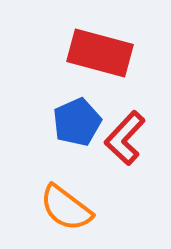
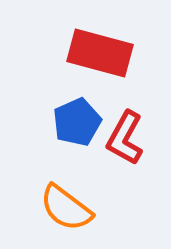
red L-shape: rotated 14 degrees counterclockwise
